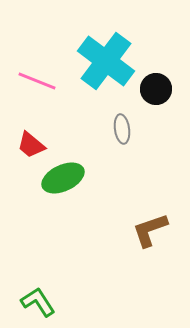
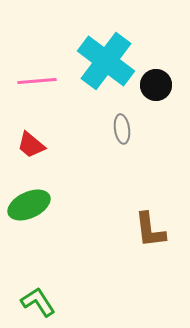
pink line: rotated 27 degrees counterclockwise
black circle: moved 4 px up
green ellipse: moved 34 px left, 27 px down
brown L-shape: rotated 78 degrees counterclockwise
